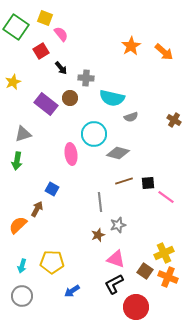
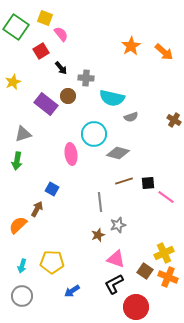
brown circle: moved 2 px left, 2 px up
